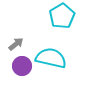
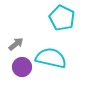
cyan pentagon: moved 2 px down; rotated 15 degrees counterclockwise
purple circle: moved 1 px down
